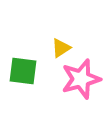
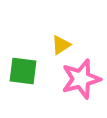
yellow triangle: moved 3 px up
